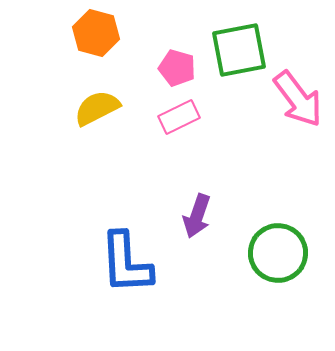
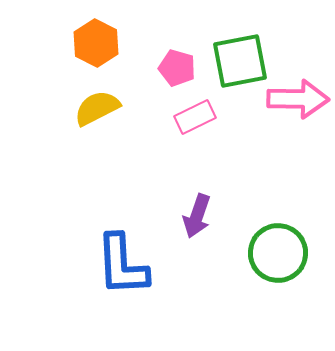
orange hexagon: moved 10 px down; rotated 12 degrees clockwise
green square: moved 1 px right, 11 px down
pink arrow: rotated 52 degrees counterclockwise
pink rectangle: moved 16 px right
blue L-shape: moved 4 px left, 2 px down
